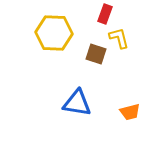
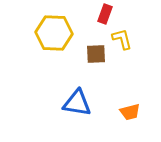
yellow L-shape: moved 3 px right, 1 px down
brown square: rotated 20 degrees counterclockwise
